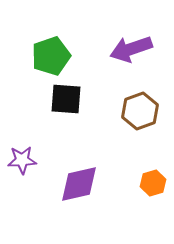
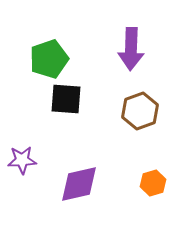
purple arrow: rotated 69 degrees counterclockwise
green pentagon: moved 2 px left, 3 px down
